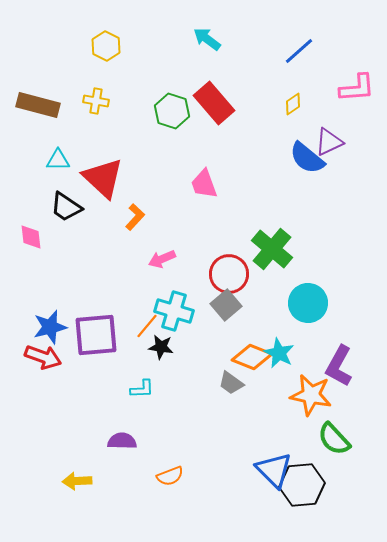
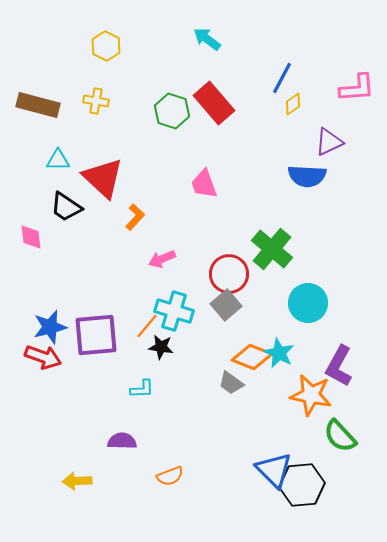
blue line: moved 17 px left, 27 px down; rotated 20 degrees counterclockwise
blue semicircle: moved 18 px down; rotated 36 degrees counterclockwise
green semicircle: moved 6 px right, 3 px up
